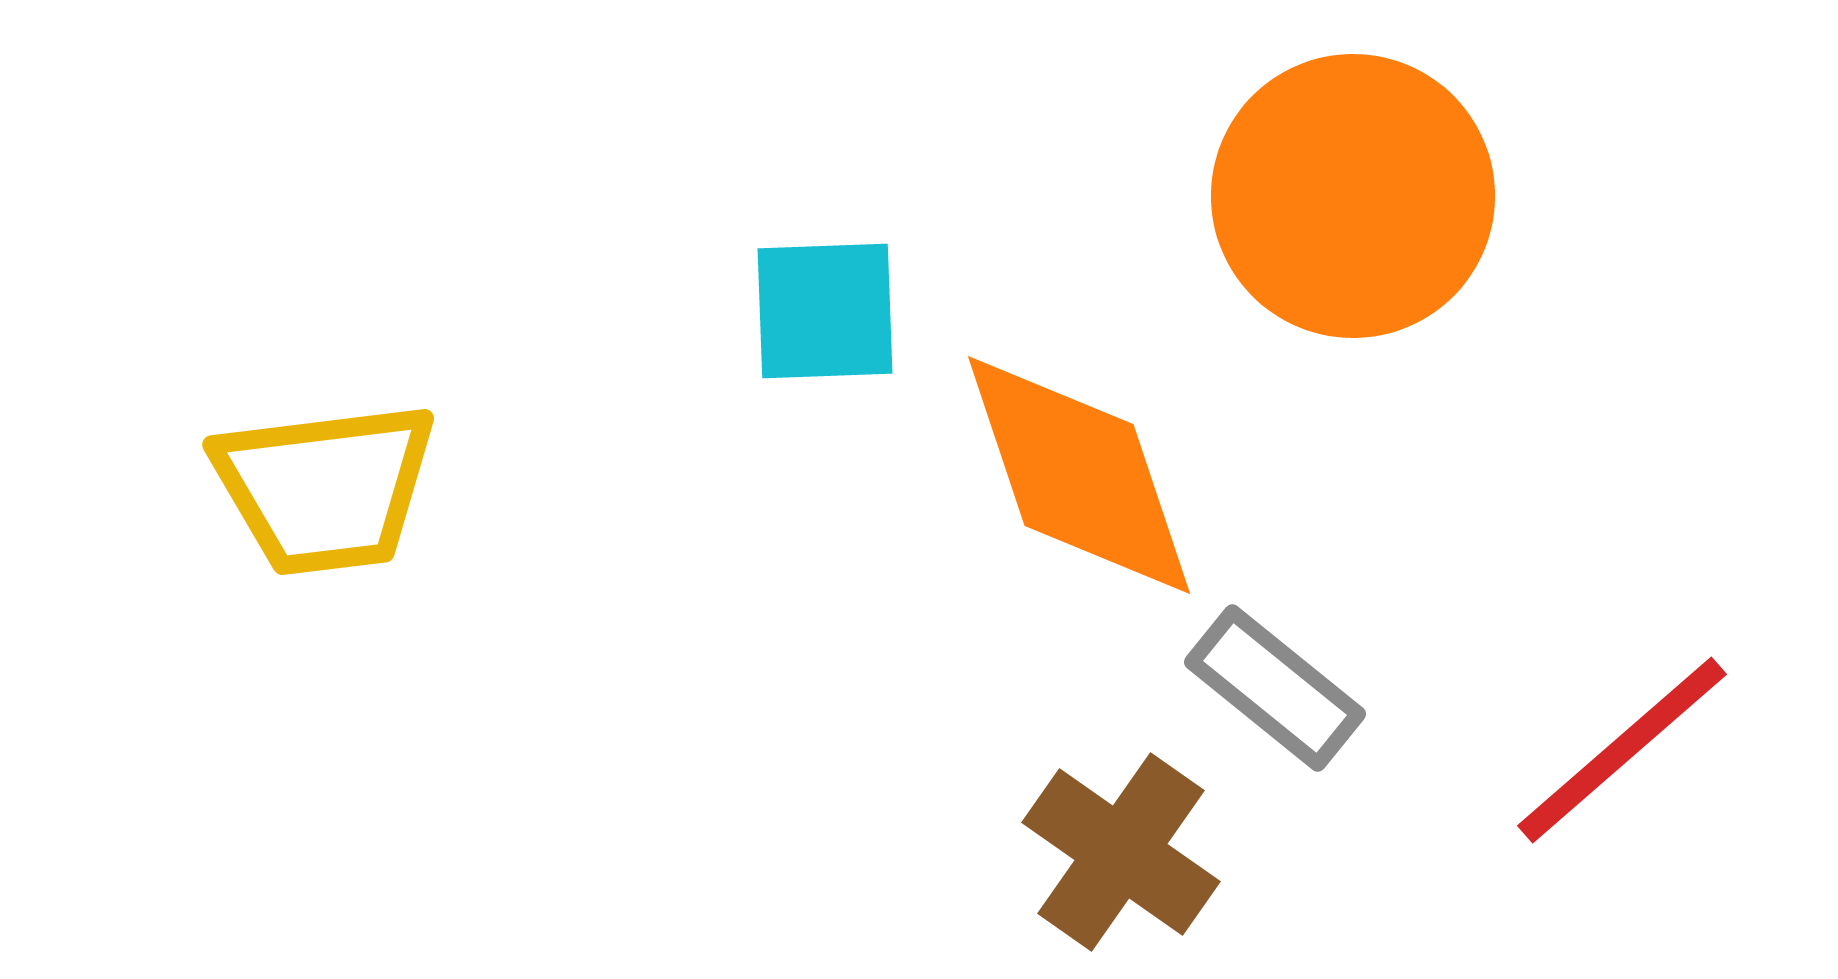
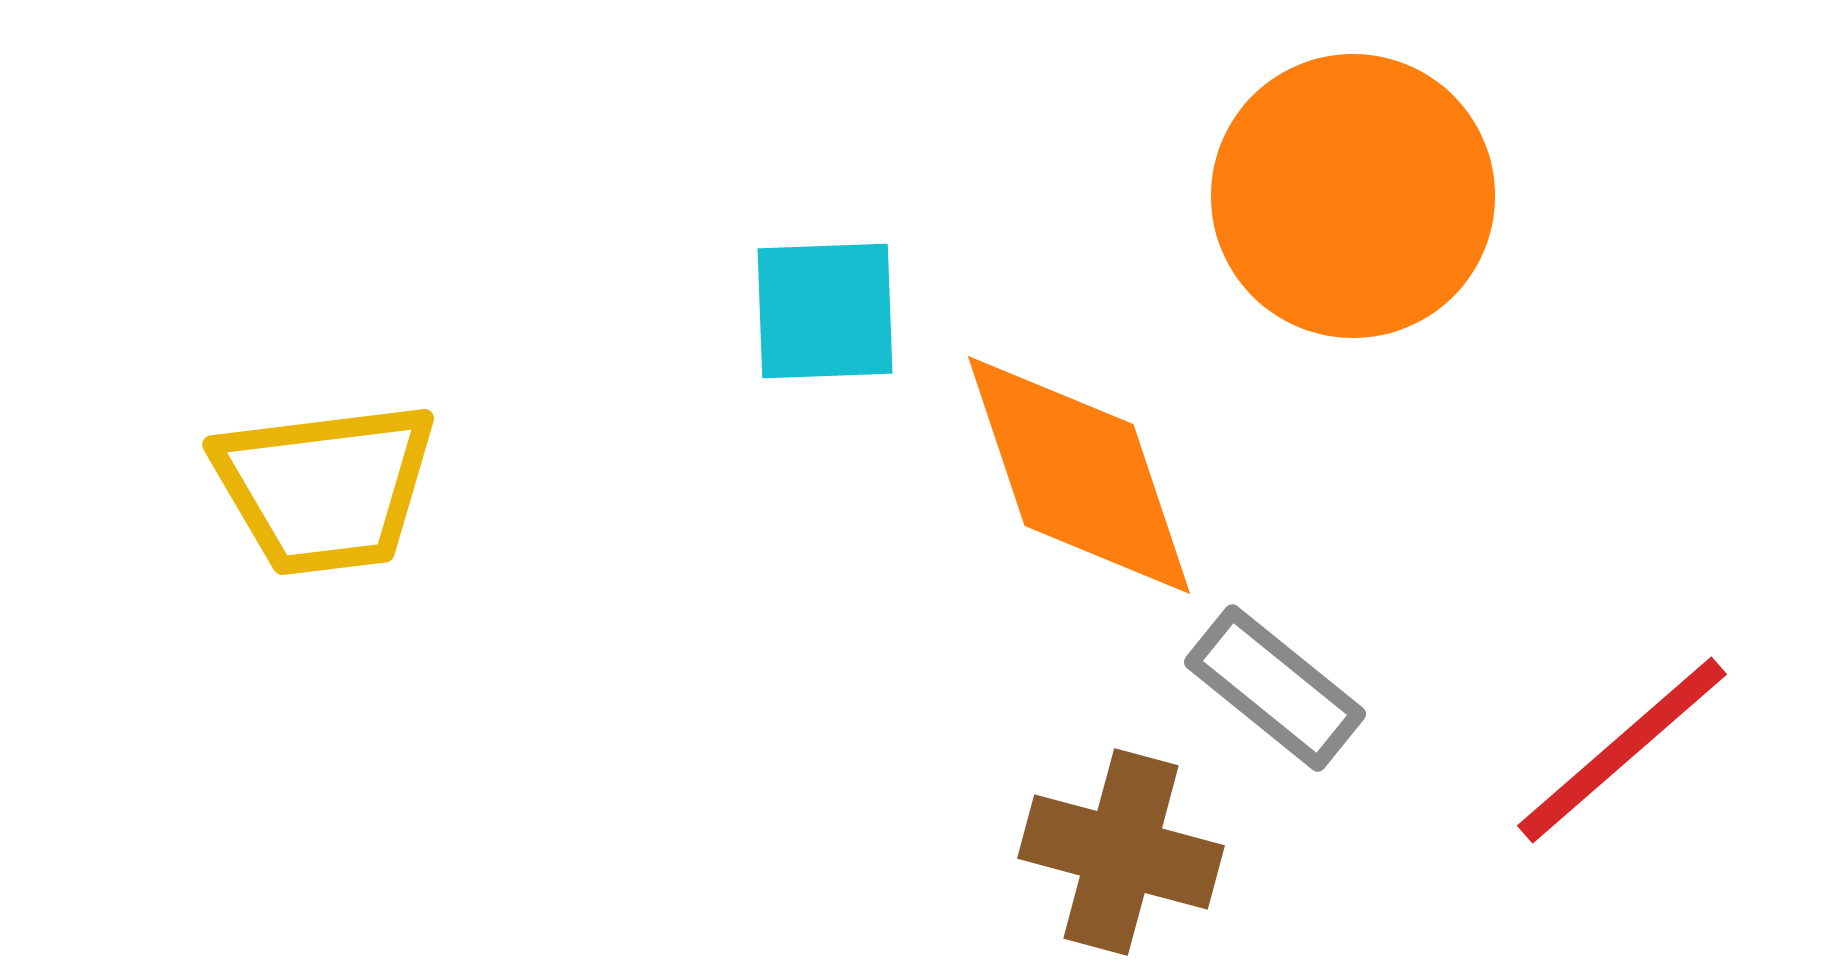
brown cross: rotated 20 degrees counterclockwise
